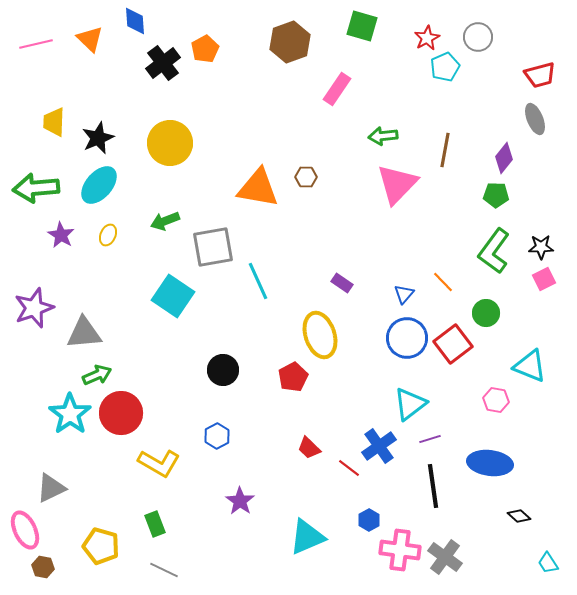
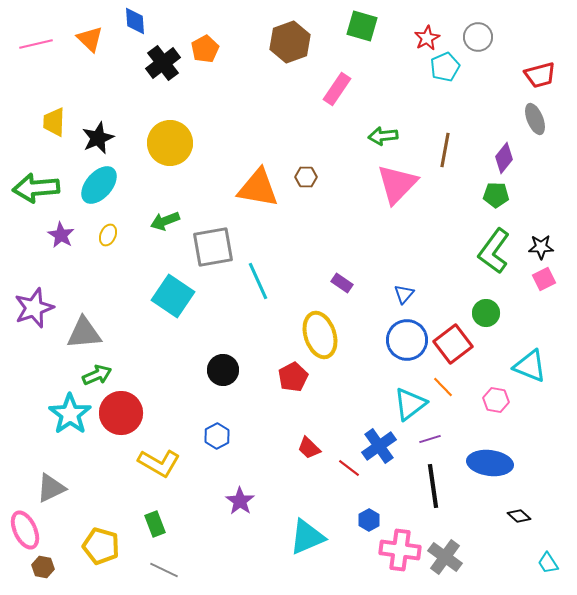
orange line at (443, 282): moved 105 px down
blue circle at (407, 338): moved 2 px down
